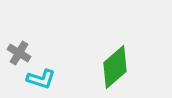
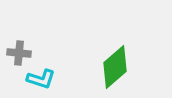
gray cross: rotated 25 degrees counterclockwise
